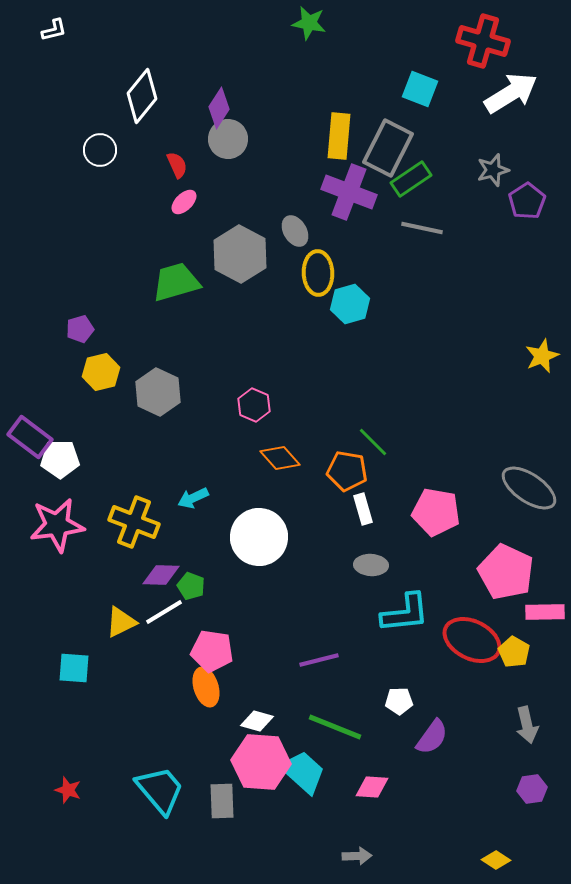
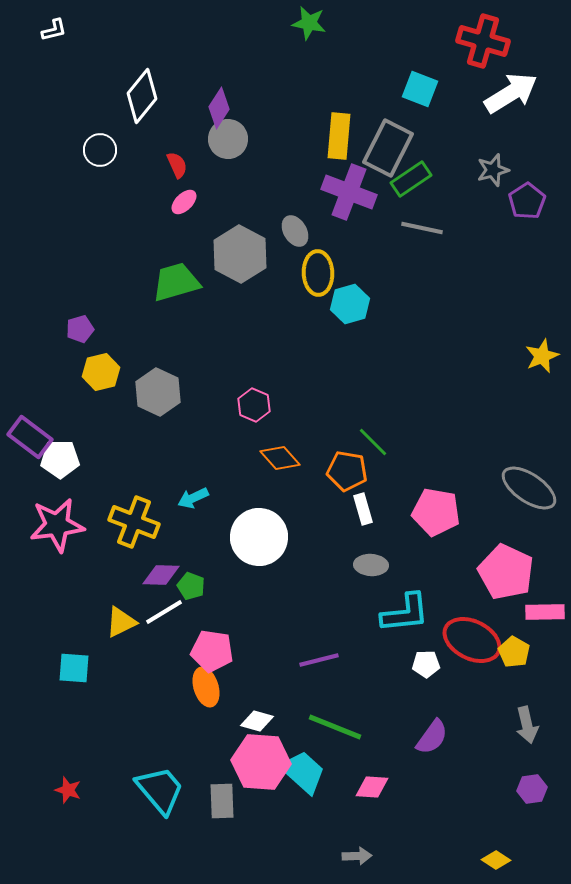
white pentagon at (399, 701): moved 27 px right, 37 px up
